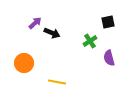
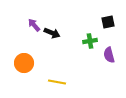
purple arrow: moved 1 px left, 2 px down; rotated 88 degrees counterclockwise
green cross: rotated 24 degrees clockwise
purple semicircle: moved 3 px up
